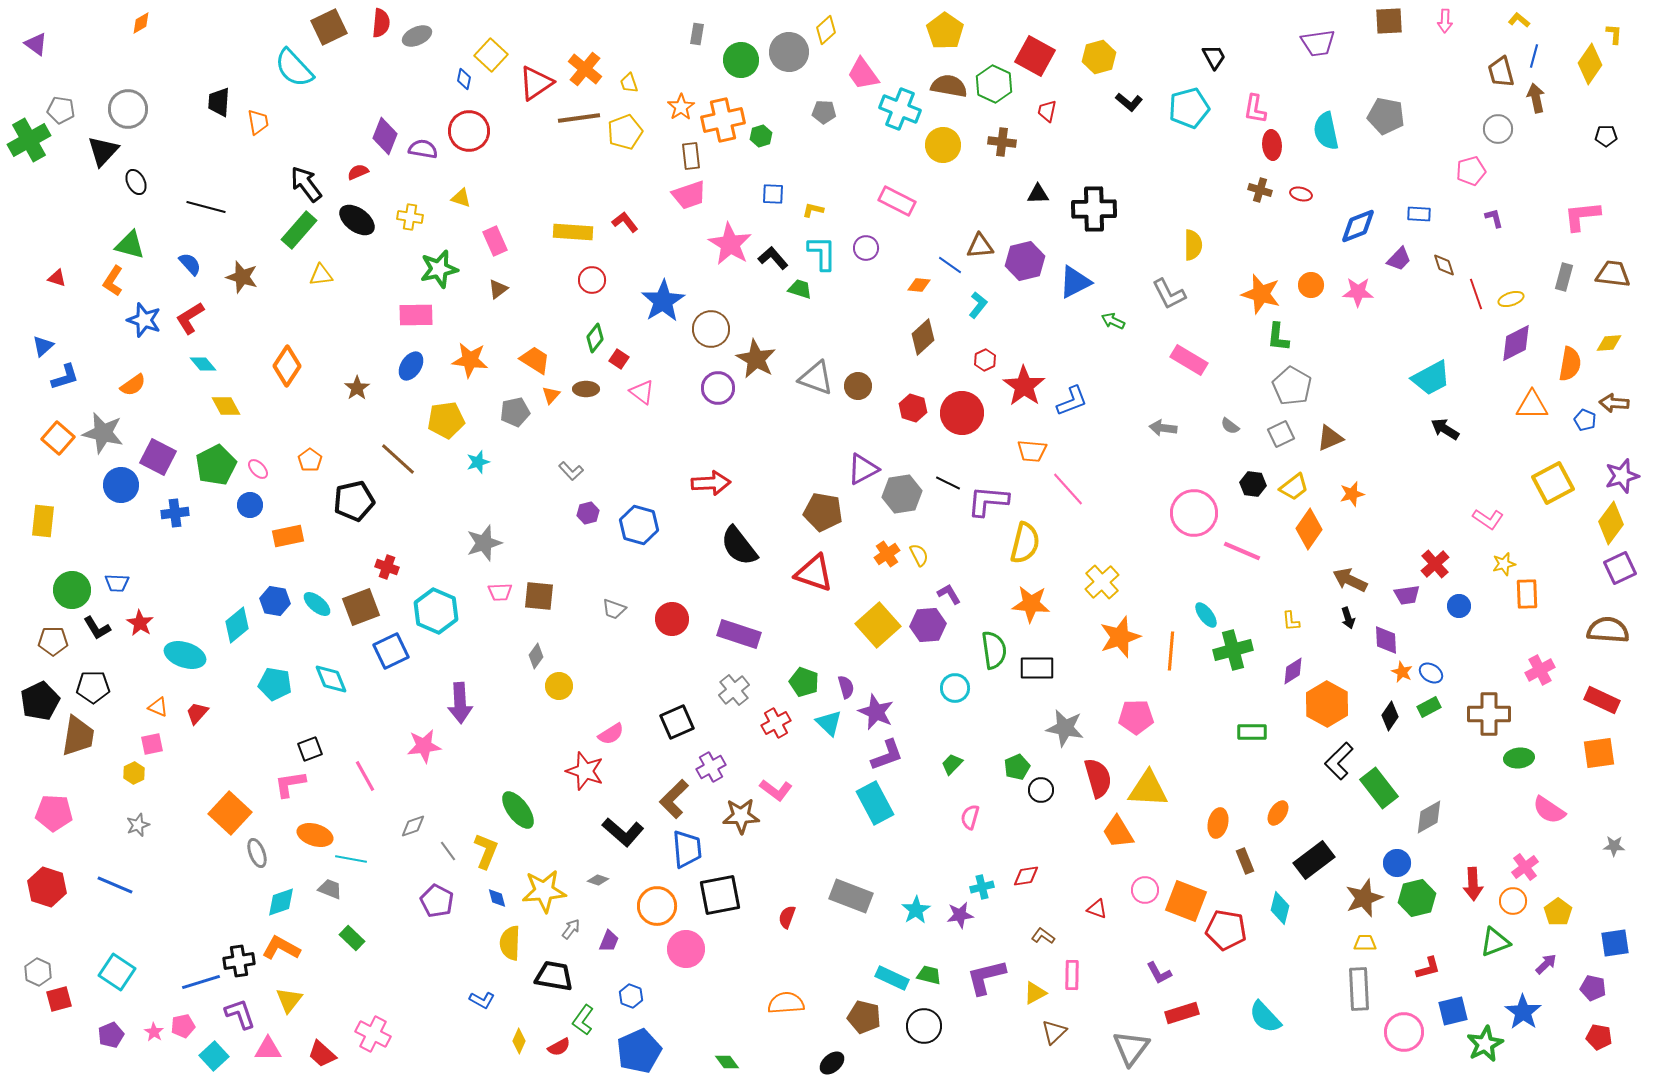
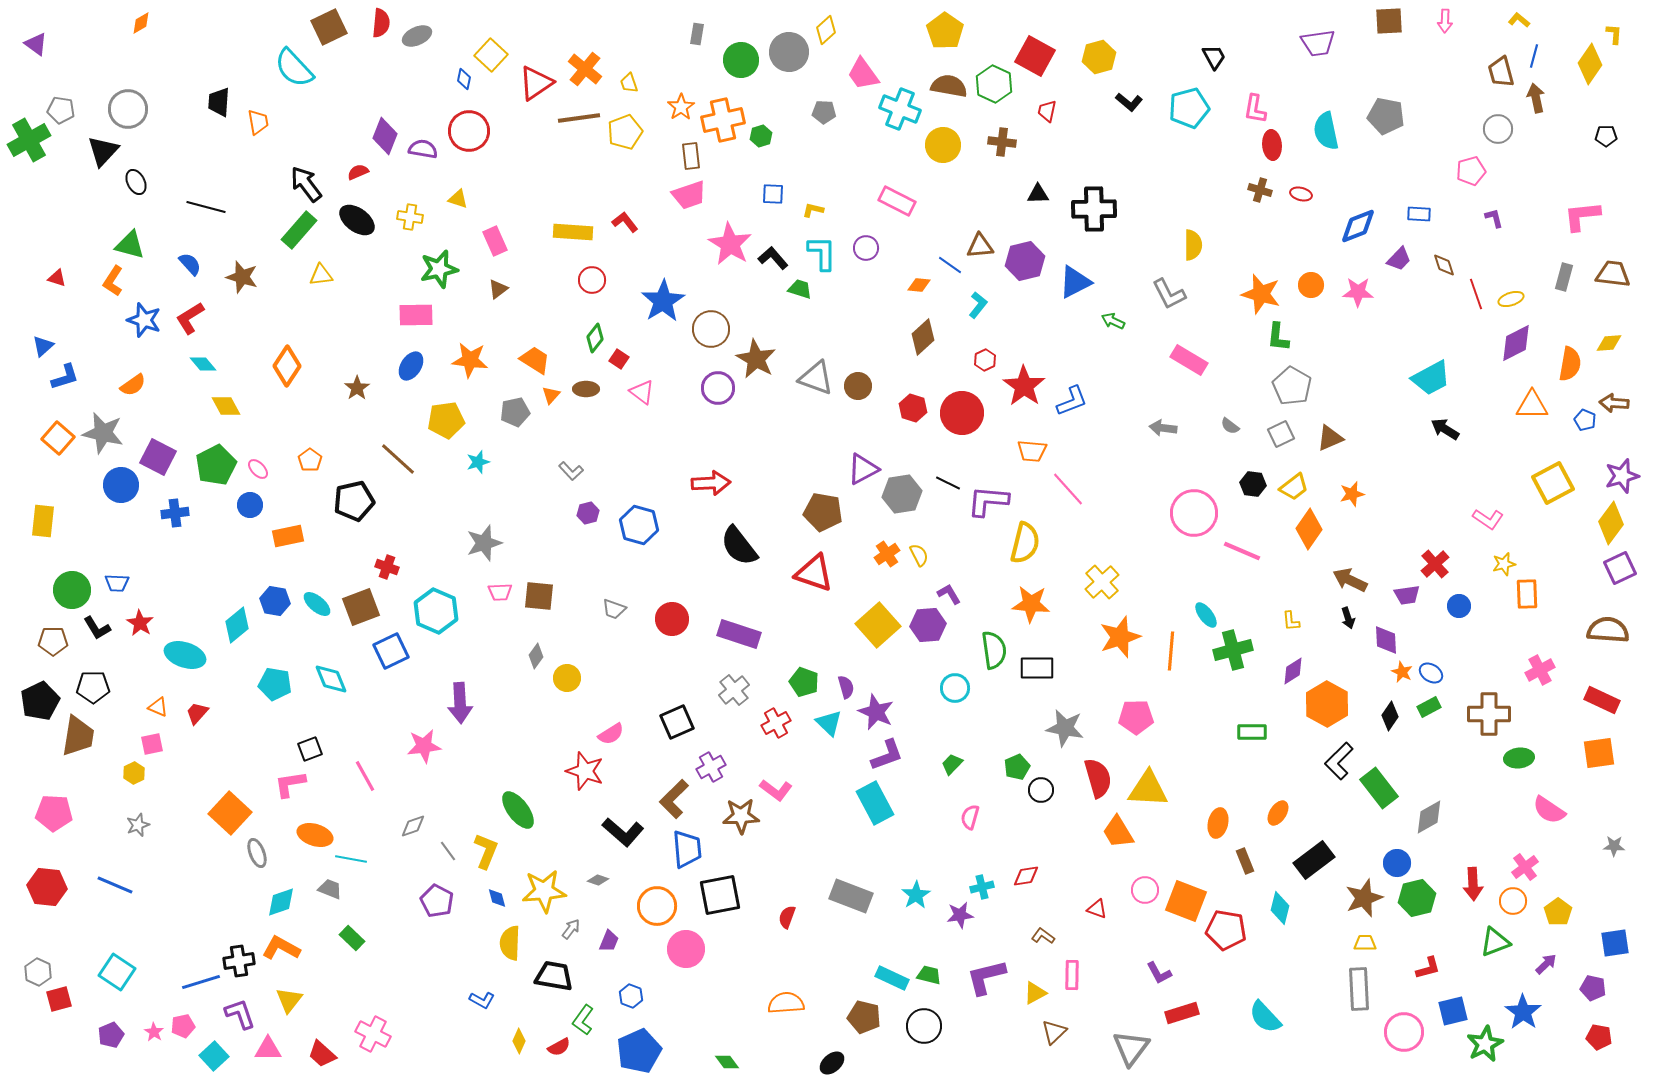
yellow triangle at (461, 198): moved 3 px left, 1 px down
yellow circle at (559, 686): moved 8 px right, 8 px up
red hexagon at (47, 887): rotated 12 degrees counterclockwise
cyan star at (916, 910): moved 15 px up
